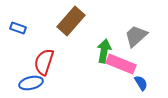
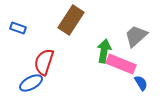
brown rectangle: moved 1 px up; rotated 8 degrees counterclockwise
blue ellipse: rotated 15 degrees counterclockwise
